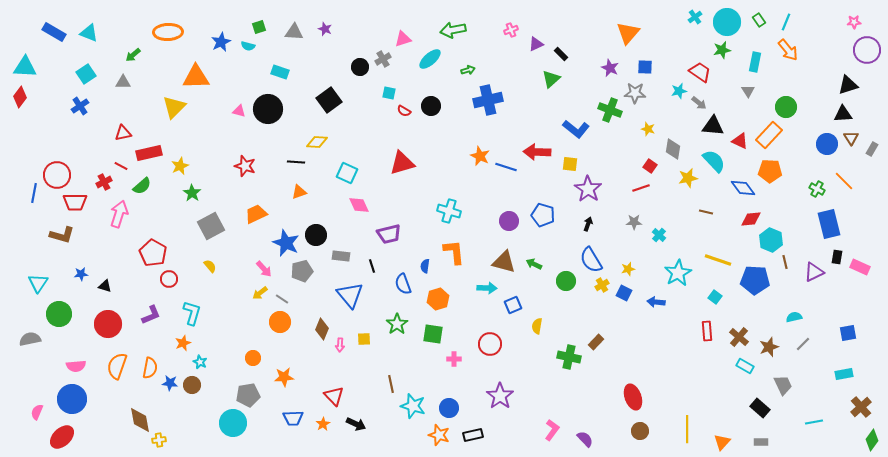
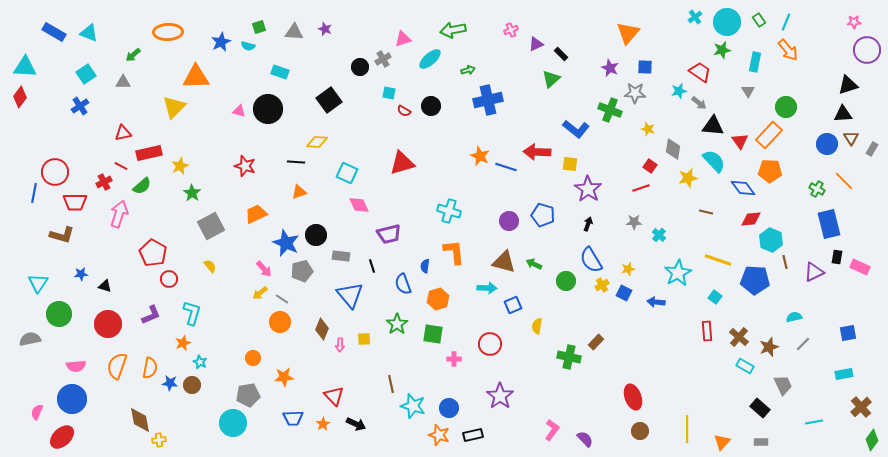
red triangle at (740, 141): rotated 30 degrees clockwise
red circle at (57, 175): moved 2 px left, 3 px up
